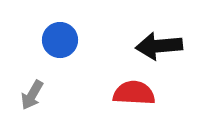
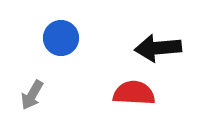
blue circle: moved 1 px right, 2 px up
black arrow: moved 1 px left, 2 px down
